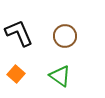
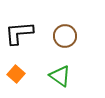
black L-shape: rotated 72 degrees counterclockwise
